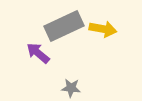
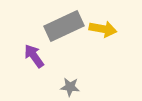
purple arrow: moved 4 px left, 3 px down; rotated 15 degrees clockwise
gray star: moved 1 px left, 1 px up
